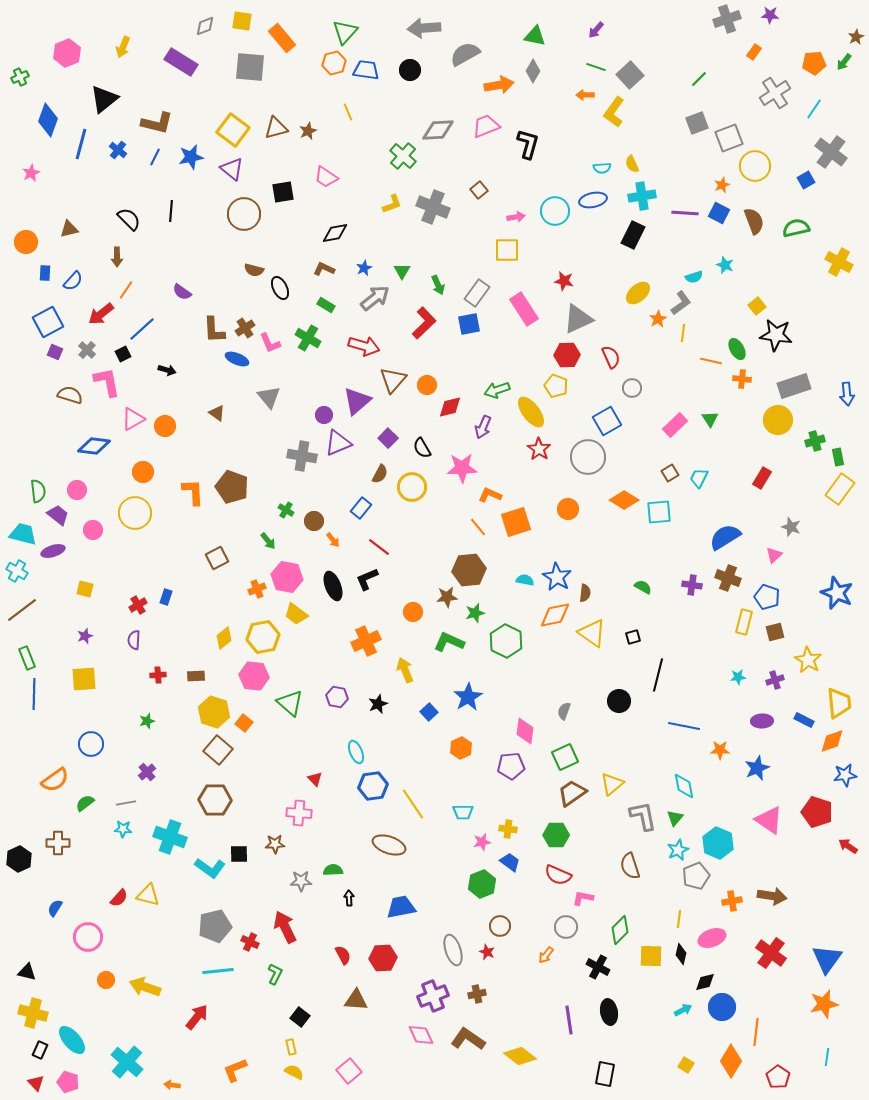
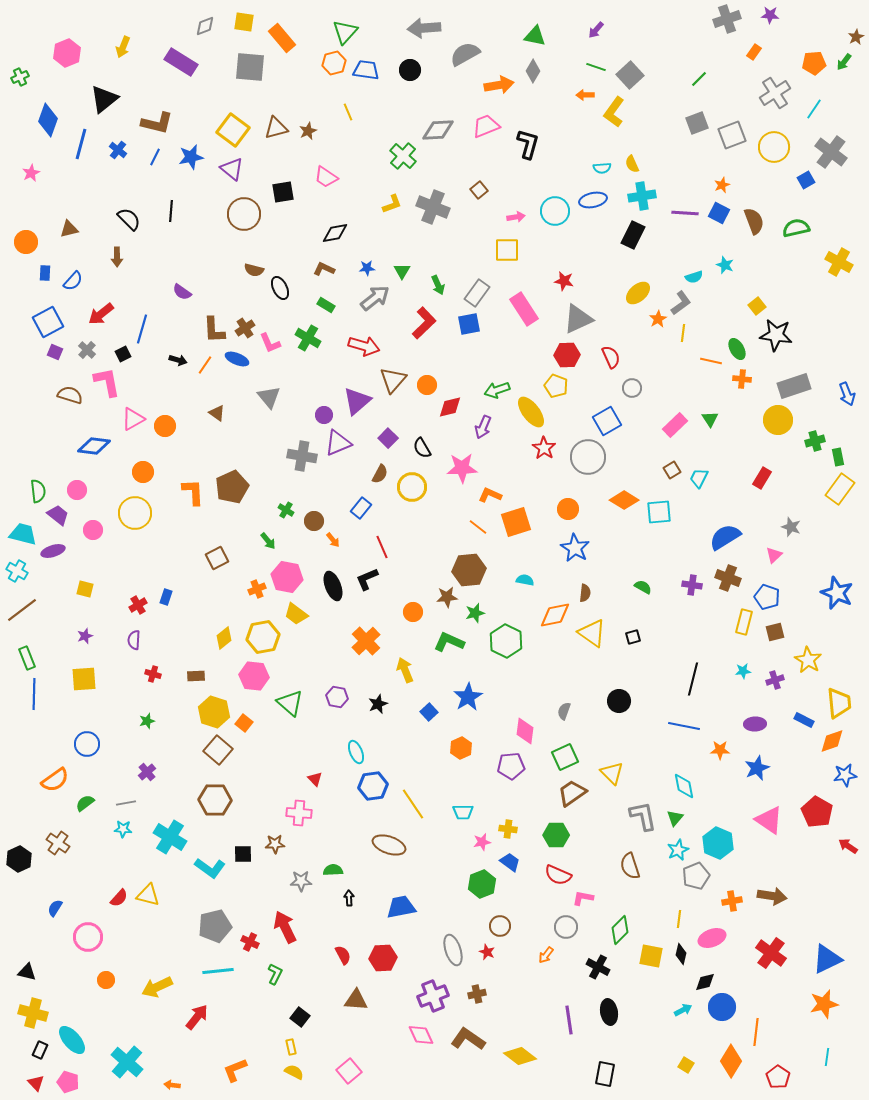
yellow square at (242, 21): moved 2 px right, 1 px down
gray square at (729, 138): moved 3 px right, 3 px up
yellow circle at (755, 166): moved 19 px right, 19 px up
blue star at (364, 268): moved 3 px right; rotated 21 degrees clockwise
orange line at (126, 290): moved 79 px right, 75 px down
blue line at (142, 329): rotated 32 degrees counterclockwise
black arrow at (167, 370): moved 11 px right, 10 px up
blue arrow at (847, 394): rotated 15 degrees counterclockwise
red star at (539, 449): moved 5 px right, 1 px up
brown square at (670, 473): moved 2 px right, 3 px up
brown pentagon at (232, 487): rotated 28 degrees clockwise
orange line at (478, 527): rotated 12 degrees counterclockwise
red line at (379, 547): moved 3 px right; rotated 30 degrees clockwise
blue star at (557, 577): moved 18 px right, 29 px up
orange cross at (366, 641): rotated 20 degrees counterclockwise
red cross at (158, 675): moved 5 px left, 1 px up; rotated 21 degrees clockwise
black line at (658, 675): moved 35 px right, 4 px down
cyan star at (738, 677): moved 5 px right, 6 px up
purple ellipse at (762, 721): moved 7 px left, 3 px down
blue circle at (91, 744): moved 4 px left
yellow triangle at (612, 784): moved 11 px up; rotated 35 degrees counterclockwise
red pentagon at (817, 812): rotated 12 degrees clockwise
cyan cross at (170, 837): rotated 12 degrees clockwise
brown cross at (58, 843): rotated 35 degrees clockwise
black square at (239, 854): moved 4 px right
yellow square at (651, 956): rotated 10 degrees clockwise
blue triangle at (827, 959): rotated 28 degrees clockwise
yellow arrow at (145, 987): moved 12 px right; rotated 44 degrees counterclockwise
